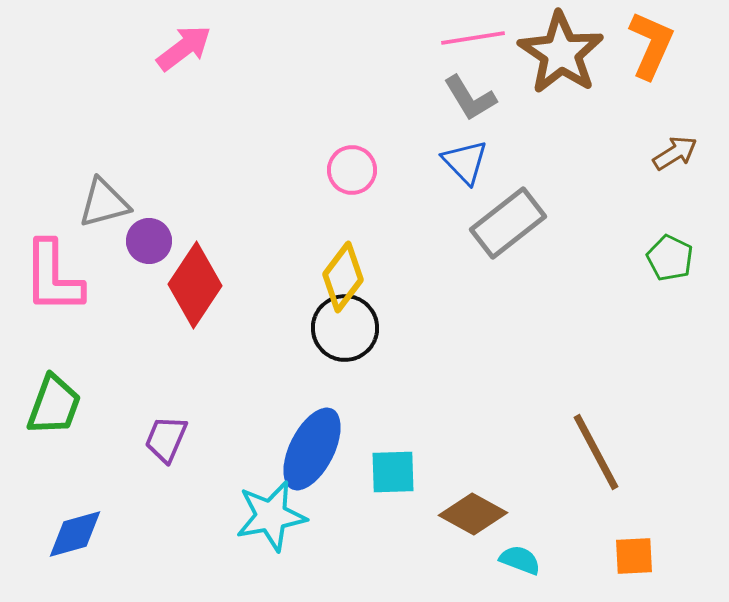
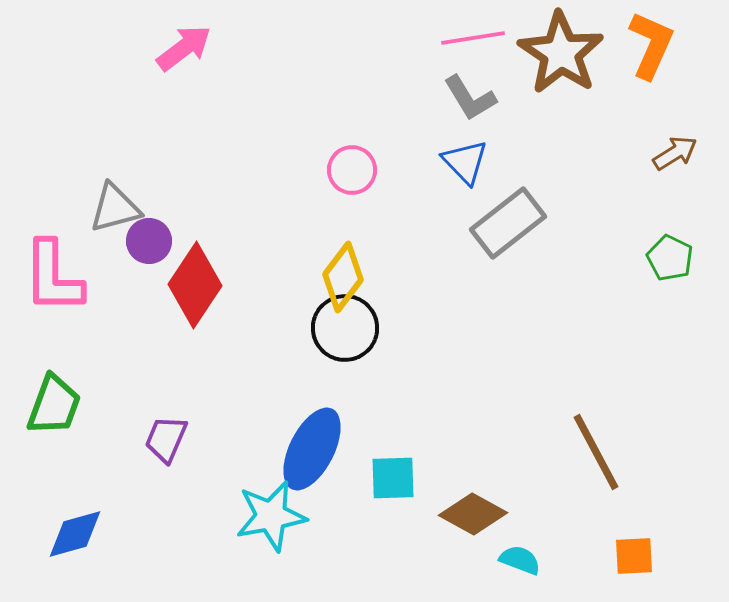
gray triangle: moved 11 px right, 5 px down
cyan square: moved 6 px down
